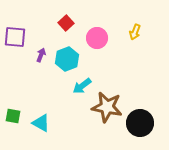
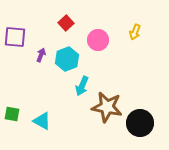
pink circle: moved 1 px right, 2 px down
cyan arrow: rotated 30 degrees counterclockwise
green square: moved 1 px left, 2 px up
cyan triangle: moved 1 px right, 2 px up
